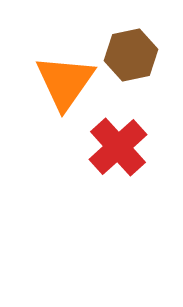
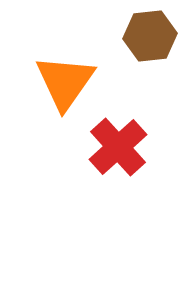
brown hexagon: moved 19 px right, 19 px up; rotated 6 degrees clockwise
